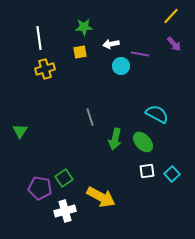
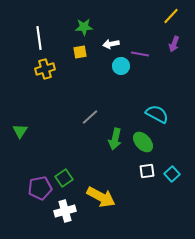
purple arrow: rotated 63 degrees clockwise
gray line: rotated 66 degrees clockwise
purple pentagon: rotated 20 degrees counterclockwise
